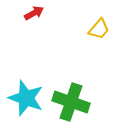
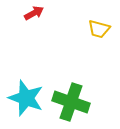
yellow trapezoid: rotated 65 degrees clockwise
